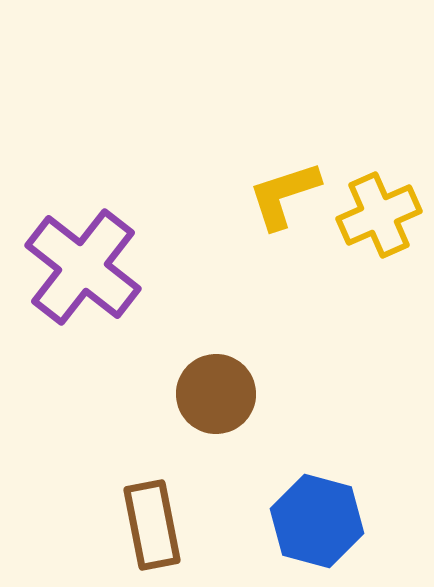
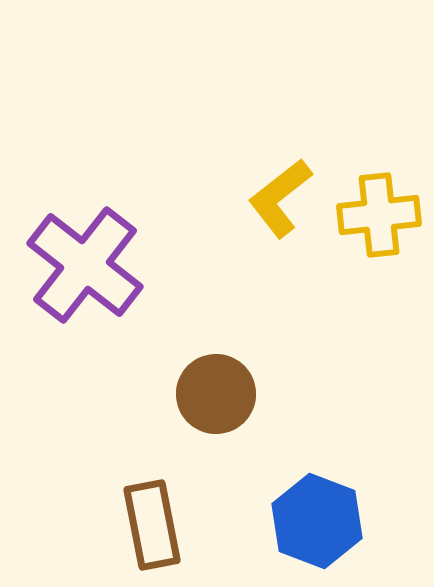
yellow L-shape: moved 4 px left, 3 px down; rotated 20 degrees counterclockwise
yellow cross: rotated 18 degrees clockwise
purple cross: moved 2 px right, 2 px up
blue hexagon: rotated 6 degrees clockwise
